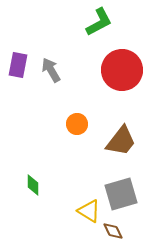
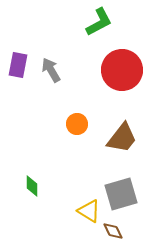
brown trapezoid: moved 1 px right, 3 px up
green diamond: moved 1 px left, 1 px down
